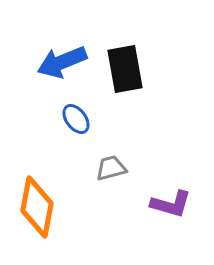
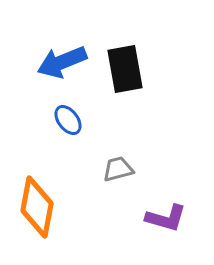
blue ellipse: moved 8 px left, 1 px down
gray trapezoid: moved 7 px right, 1 px down
purple L-shape: moved 5 px left, 14 px down
